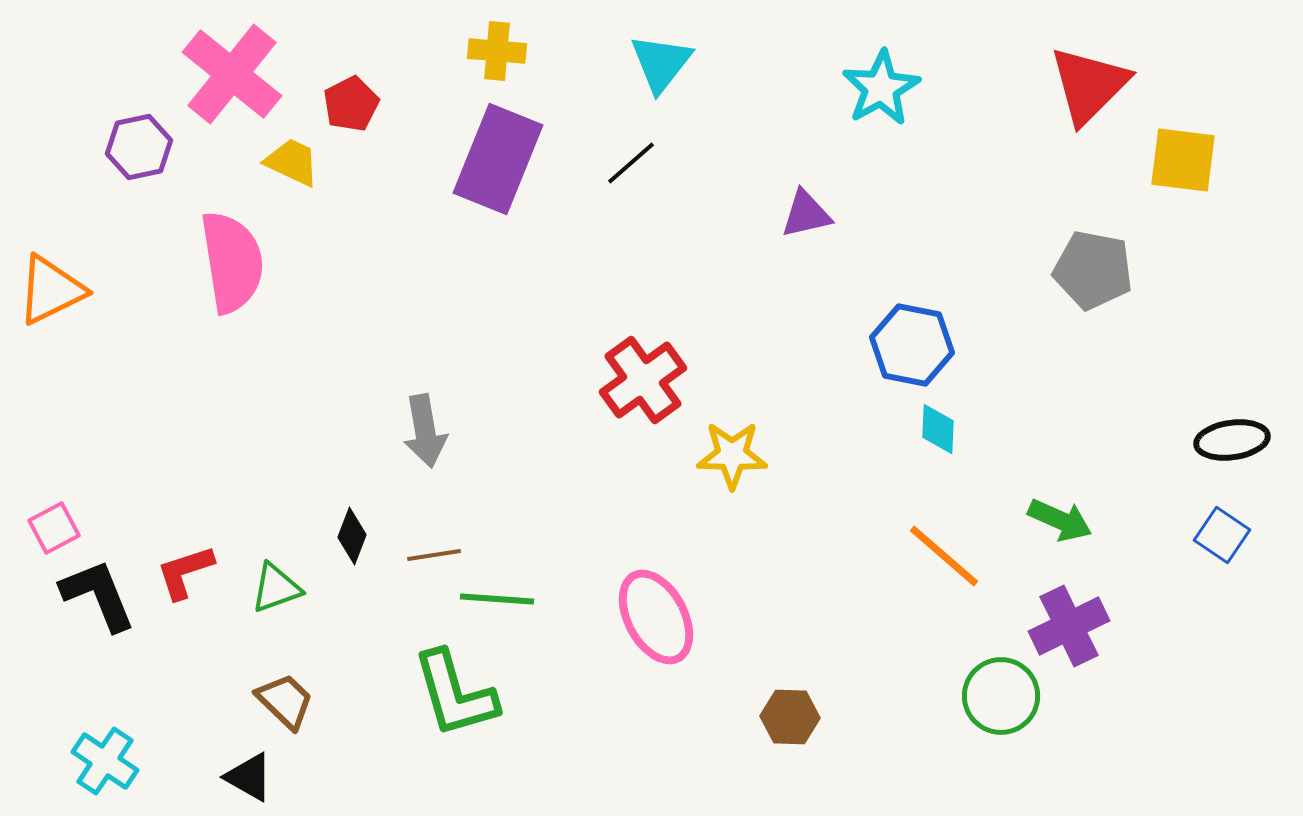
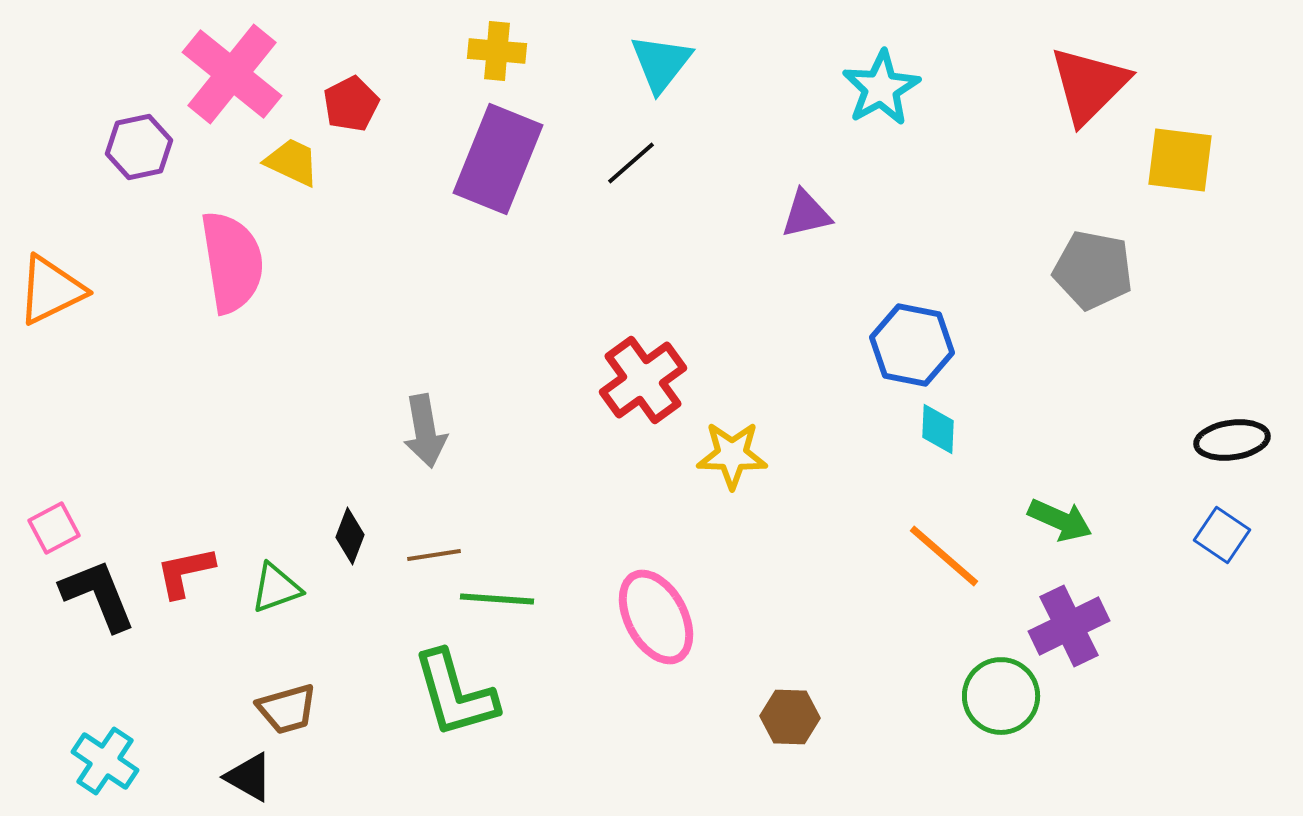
yellow square: moved 3 px left
black diamond: moved 2 px left
red L-shape: rotated 6 degrees clockwise
brown trapezoid: moved 2 px right, 8 px down; rotated 120 degrees clockwise
